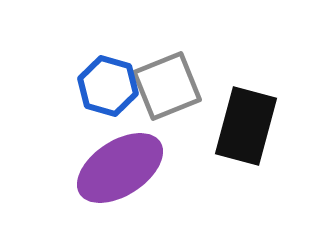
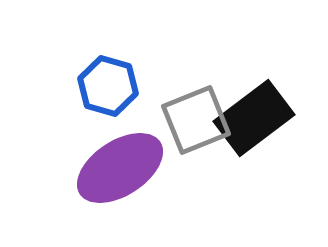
gray square: moved 29 px right, 34 px down
black rectangle: moved 8 px right, 8 px up; rotated 38 degrees clockwise
